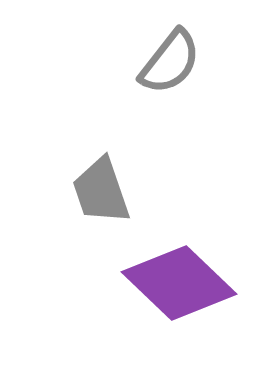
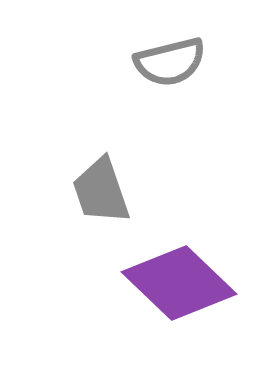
gray semicircle: rotated 38 degrees clockwise
